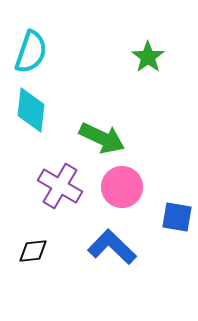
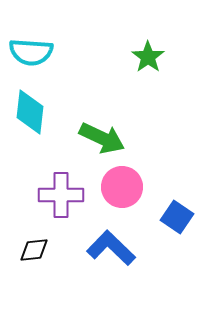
cyan semicircle: rotated 75 degrees clockwise
cyan diamond: moved 1 px left, 2 px down
purple cross: moved 1 px right, 9 px down; rotated 30 degrees counterclockwise
blue square: rotated 24 degrees clockwise
blue L-shape: moved 1 px left, 1 px down
black diamond: moved 1 px right, 1 px up
